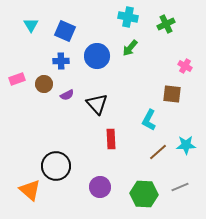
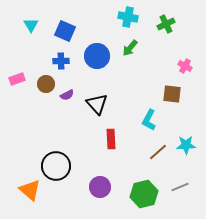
brown circle: moved 2 px right
green hexagon: rotated 16 degrees counterclockwise
